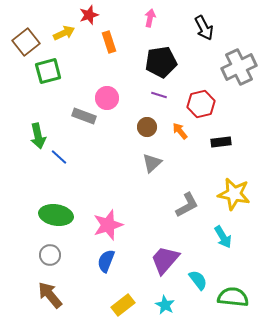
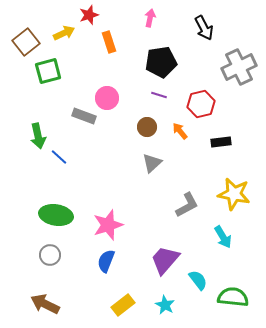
brown arrow: moved 5 px left, 9 px down; rotated 24 degrees counterclockwise
